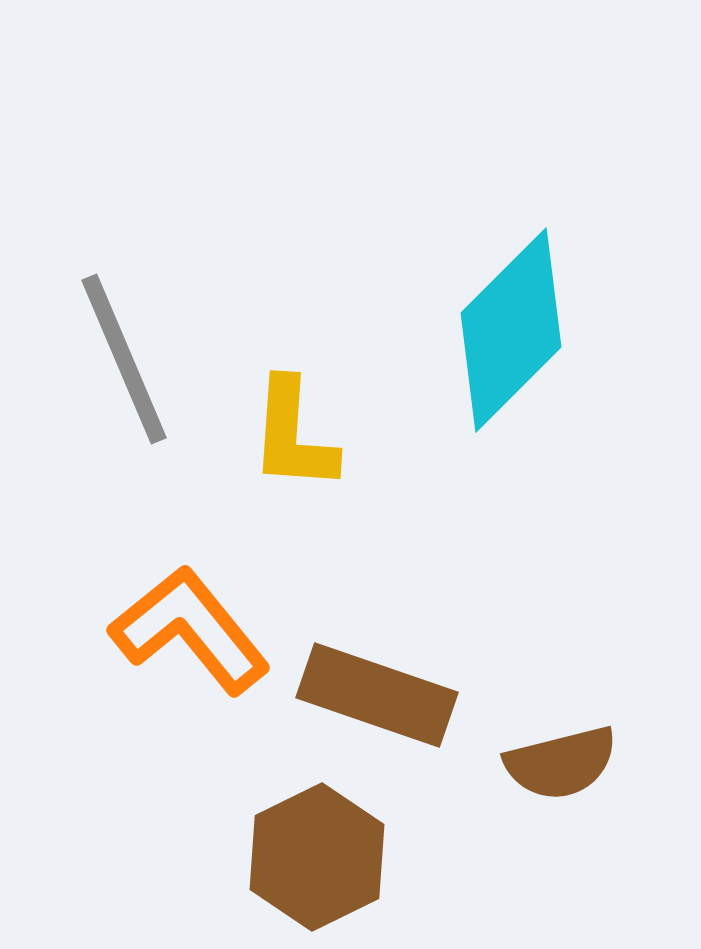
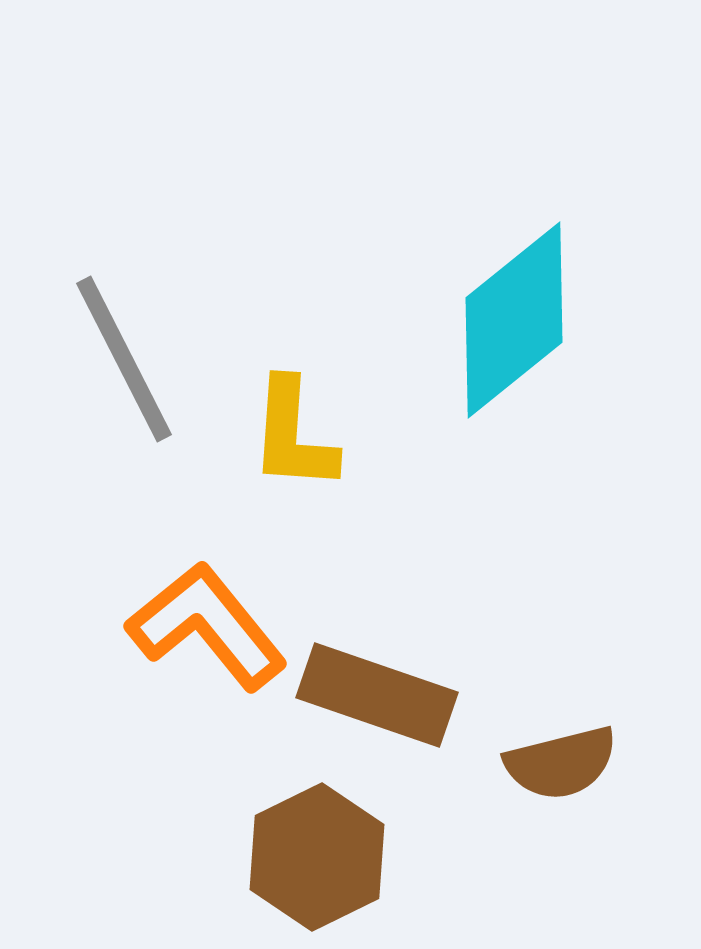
cyan diamond: moved 3 px right, 10 px up; rotated 6 degrees clockwise
gray line: rotated 4 degrees counterclockwise
orange L-shape: moved 17 px right, 4 px up
